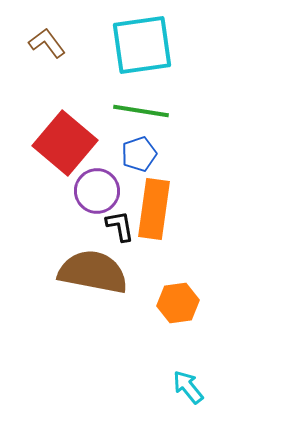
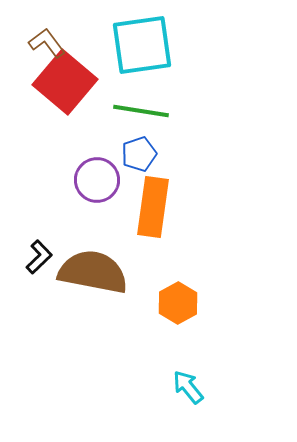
red square: moved 61 px up
purple circle: moved 11 px up
orange rectangle: moved 1 px left, 2 px up
black L-shape: moved 81 px left, 31 px down; rotated 56 degrees clockwise
orange hexagon: rotated 21 degrees counterclockwise
